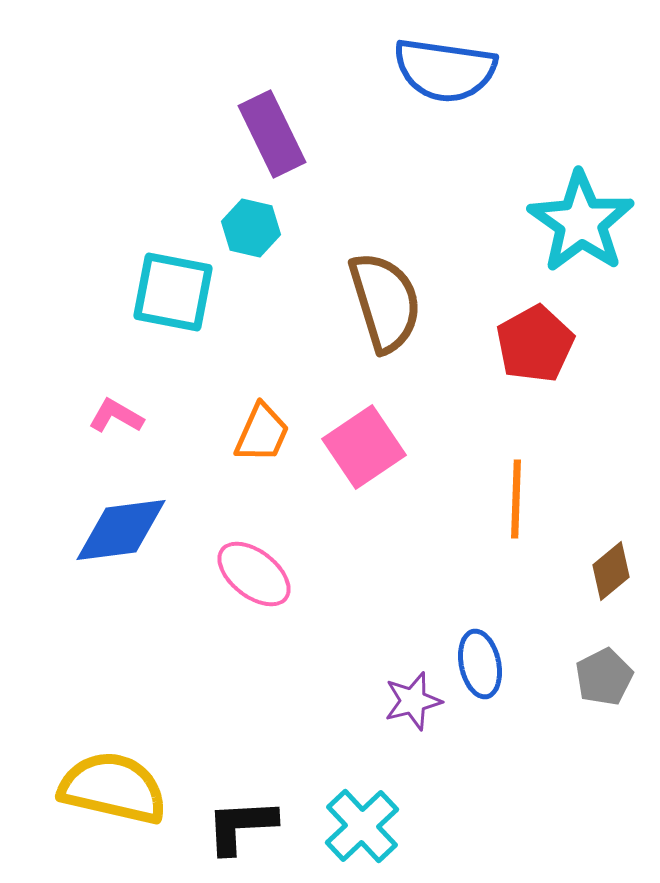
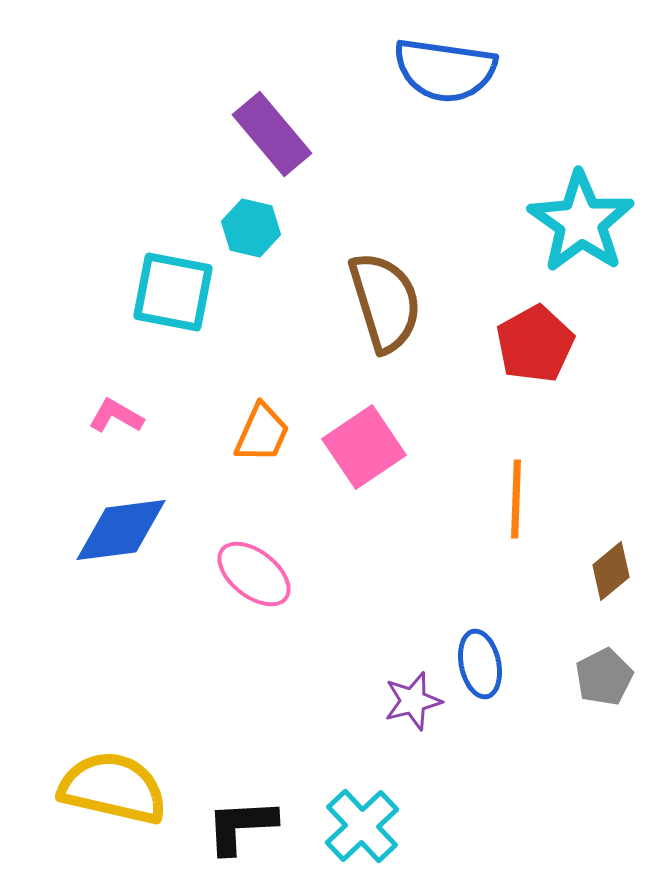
purple rectangle: rotated 14 degrees counterclockwise
